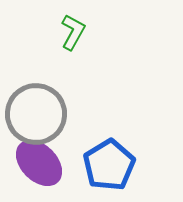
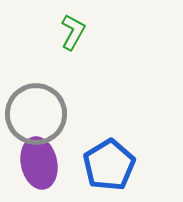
purple ellipse: rotated 33 degrees clockwise
